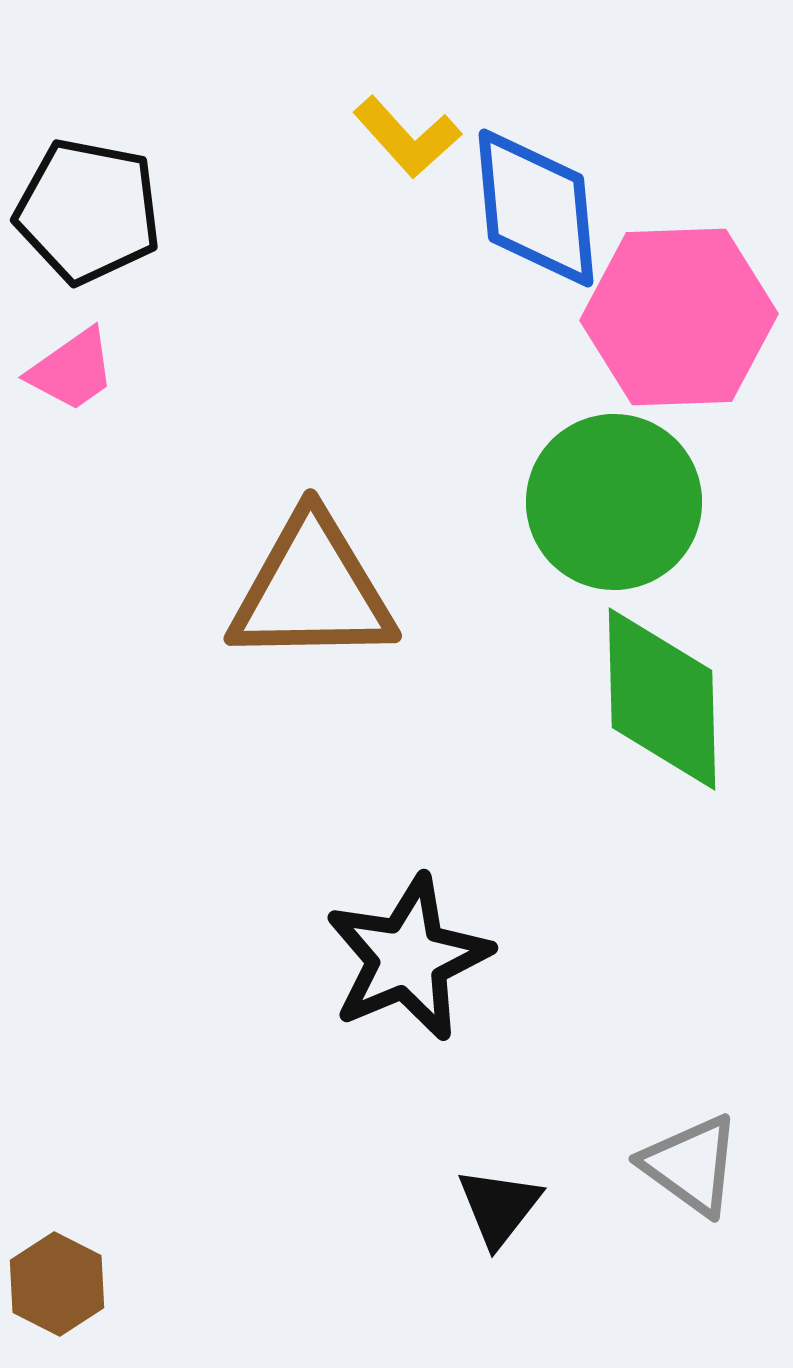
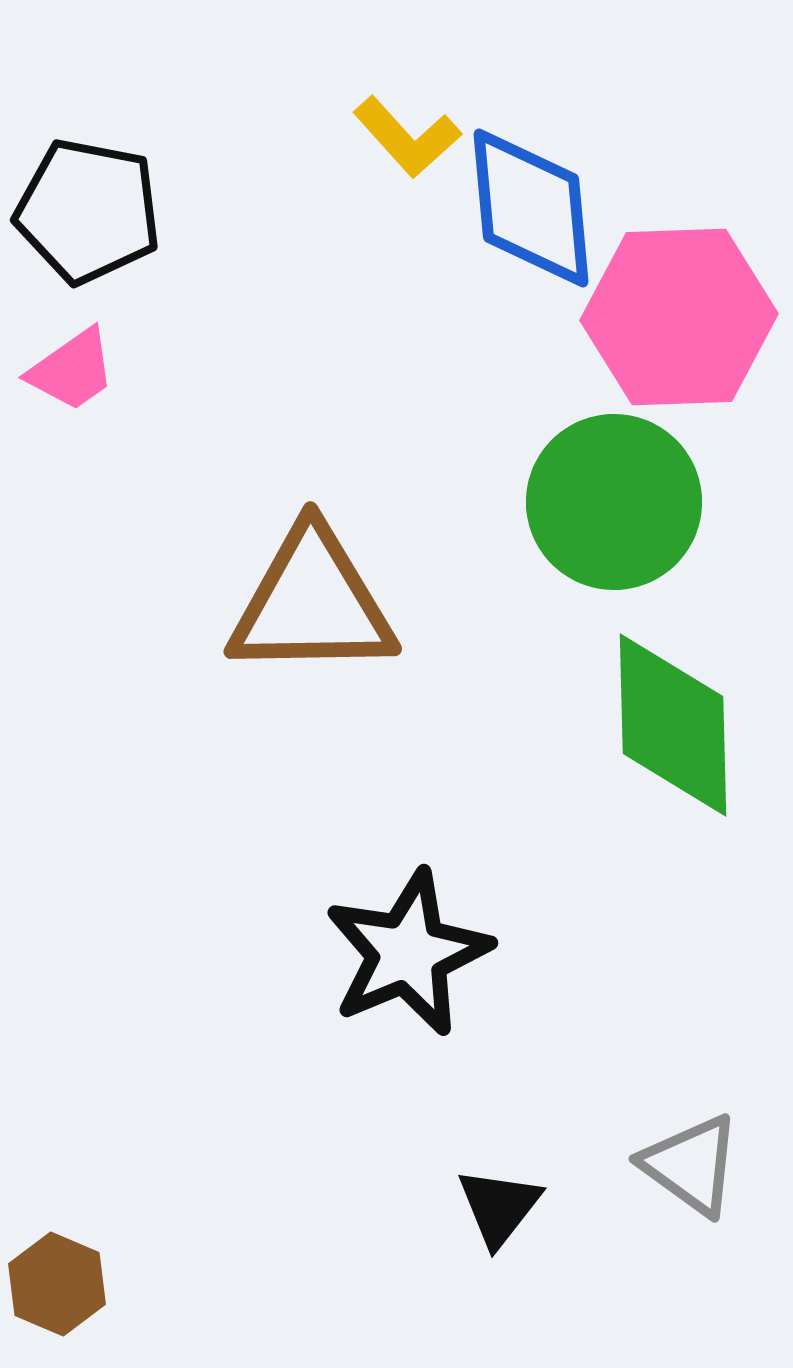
blue diamond: moved 5 px left
brown triangle: moved 13 px down
green diamond: moved 11 px right, 26 px down
black star: moved 5 px up
brown hexagon: rotated 4 degrees counterclockwise
